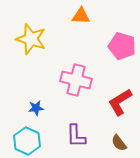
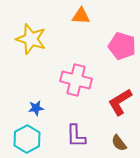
cyan hexagon: moved 2 px up; rotated 8 degrees clockwise
